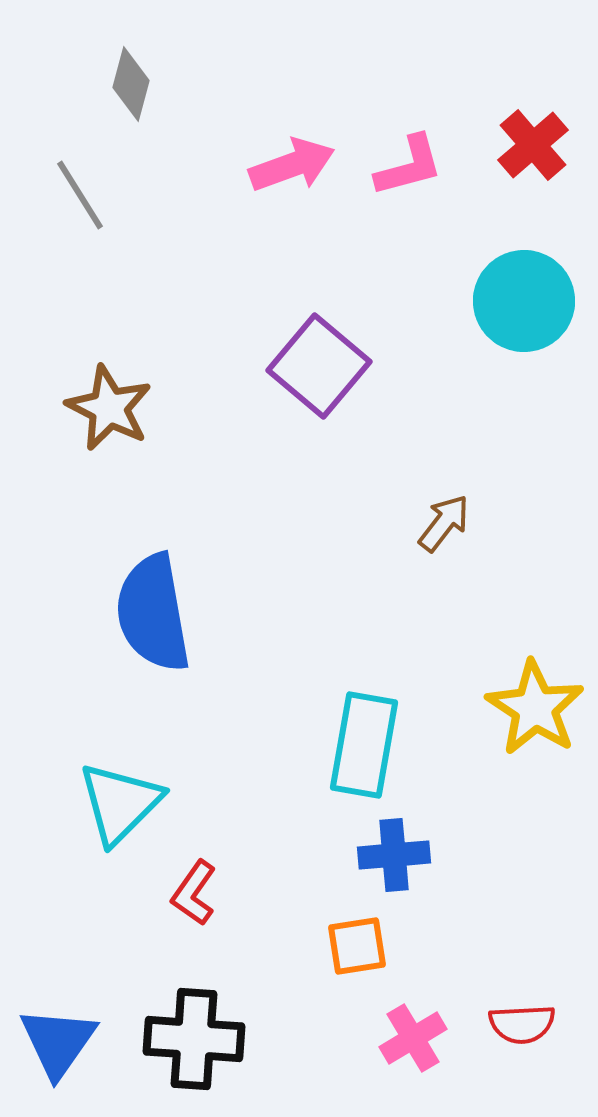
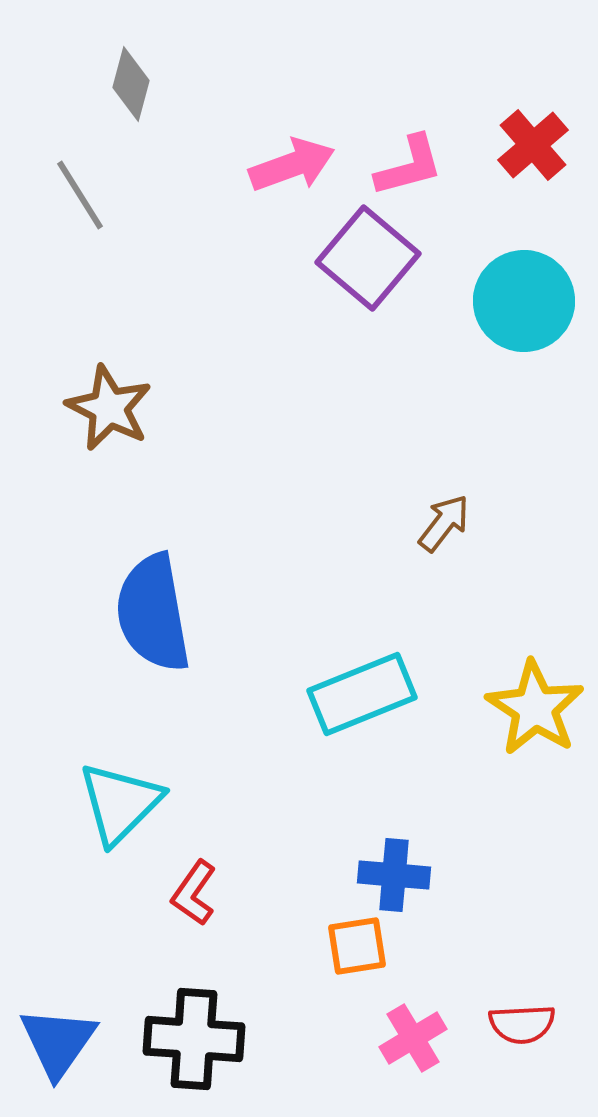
purple square: moved 49 px right, 108 px up
cyan rectangle: moved 2 px left, 51 px up; rotated 58 degrees clockwise
blue cross: moved 20 px down; rotated 10 degrees clockwise
